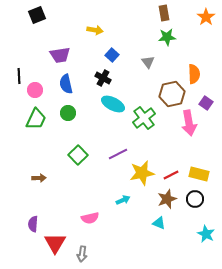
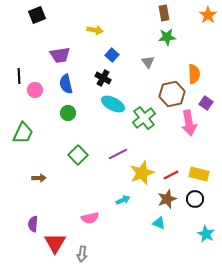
orange star: moved 2 px right, 2 px up
green trapezoid: moved 13 px left, 14 px down
yellow star: rotated 10 degrees counterclockwise
